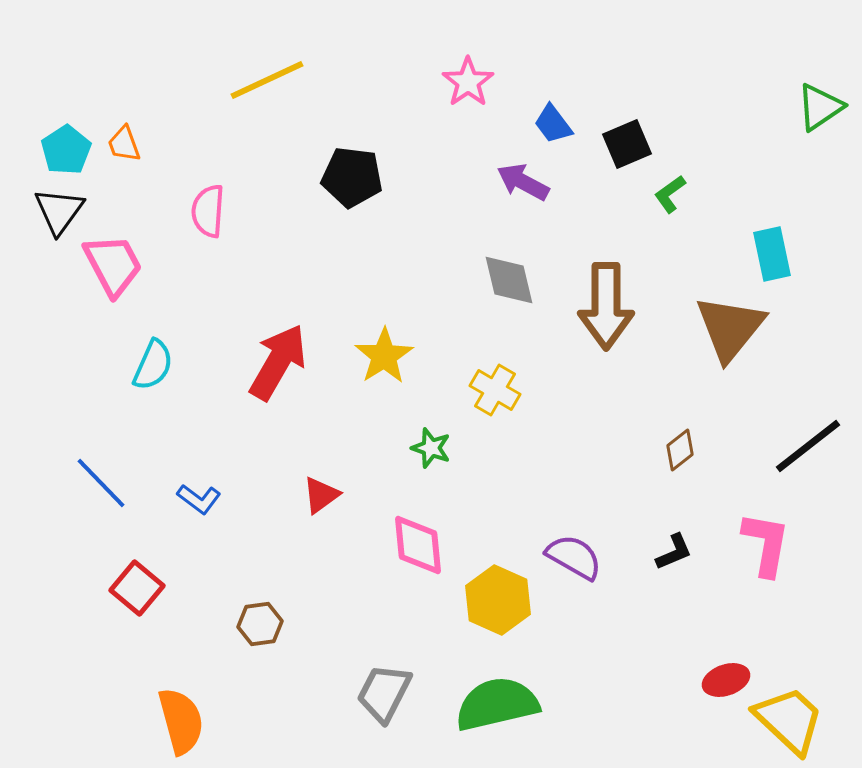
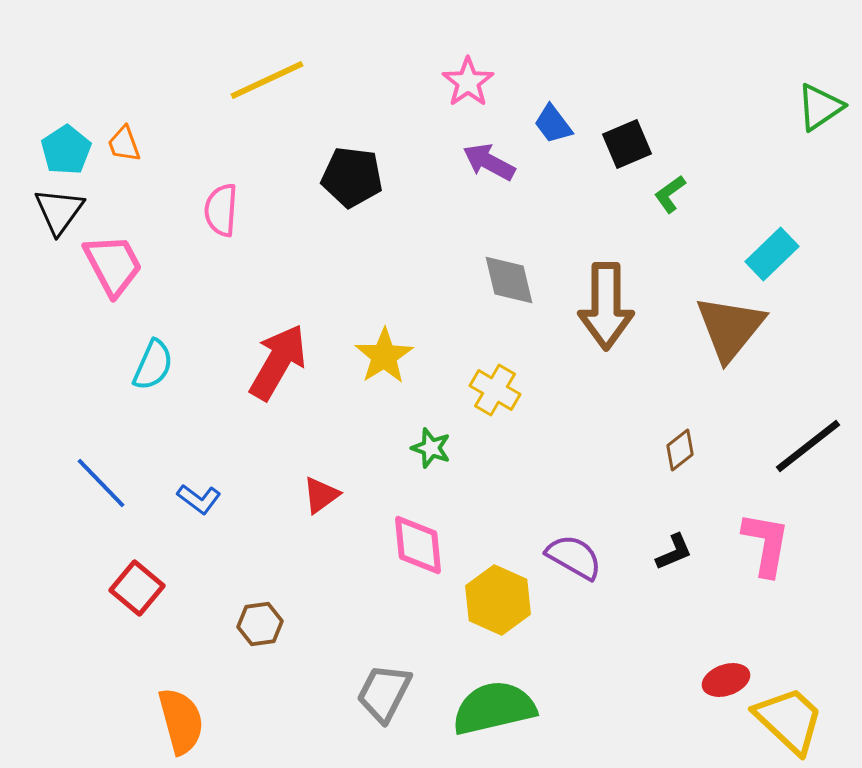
purple arrow: moved 34 px left, 20 px up
pink semicircle: moved 13 px right, 1 px up
cyan rectangle: rotated 58 degrees clockwise
green semicircle: moved 3 px left, 4 px down
